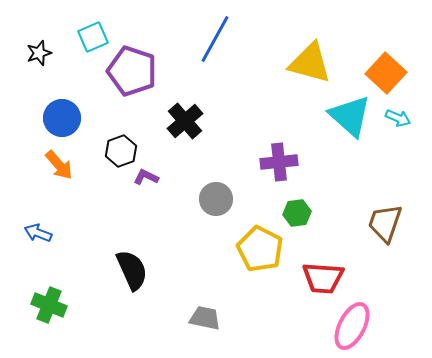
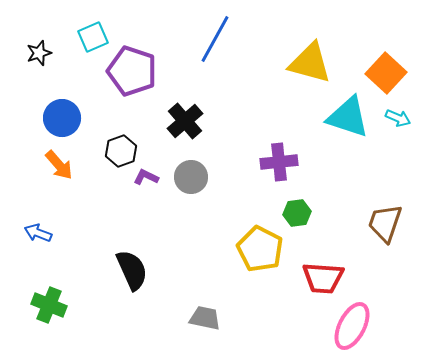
cyan triangle: moved 2 px left, 1 px down; rotated 24 degrees counterclockwise
gray circle: moved 25 px left, 22 px up
